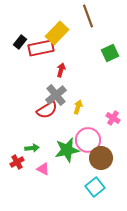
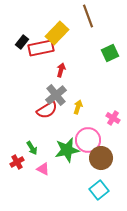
black rectangle: moved 2 px right
green arrow: rotated 64 degrees clockwise
cyan square: moved 4 px right, 3 px down
